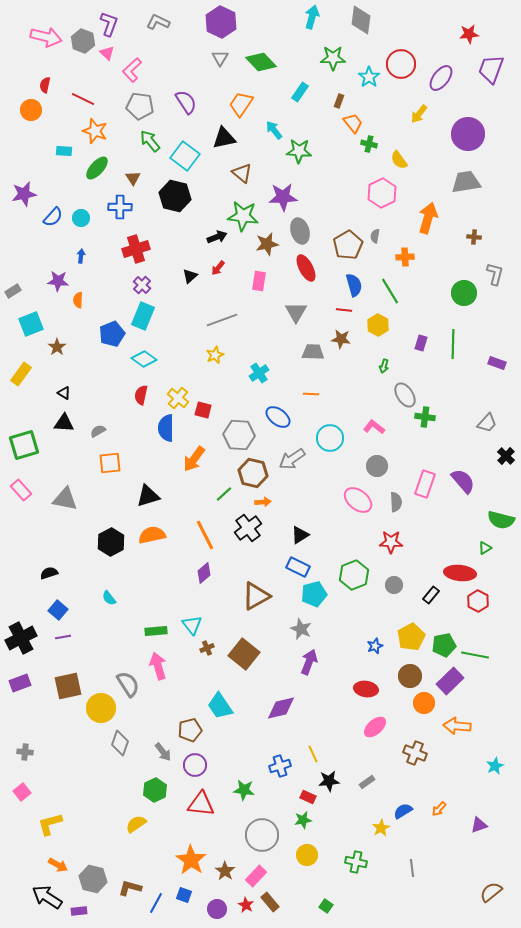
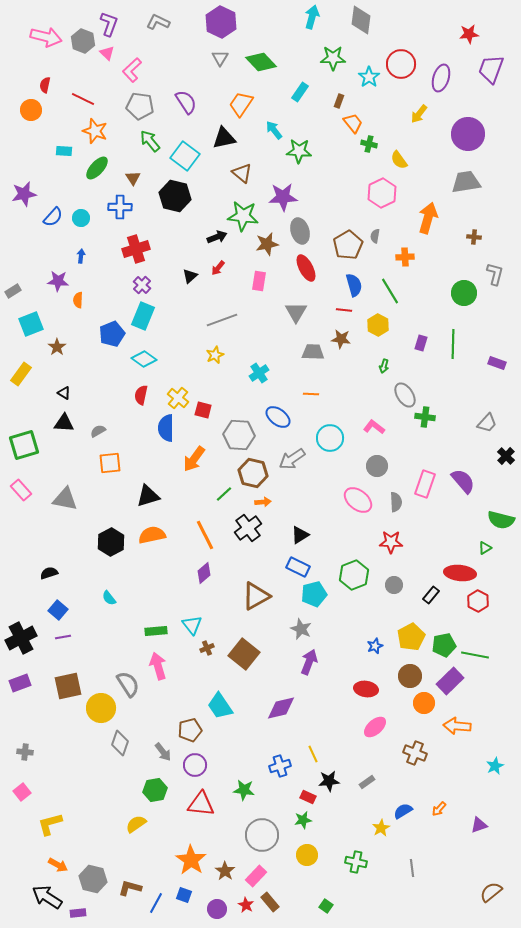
purple ellipse at (441, 78): rotated 20 degrees counterclockwise
green hexagon at (155, 790): rotated 15 degrees clockwise
purple rectangle at (79, 911): moved 1 px left, 2 px down
